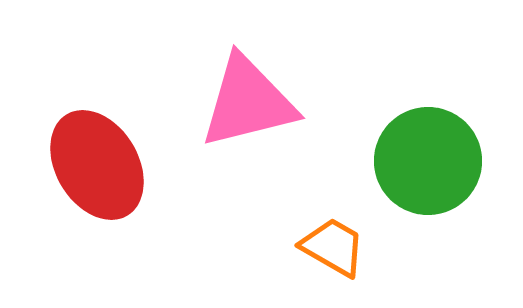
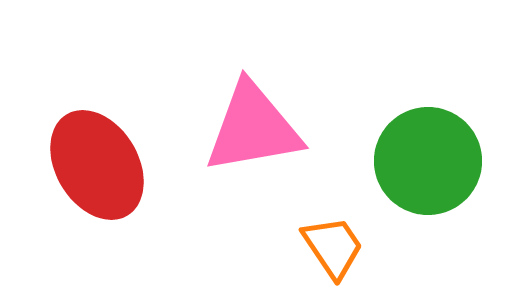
pink triangle: moved 5 px right, 26 px down; rotated 4 degrees clockwise
orange trapezoid: rotated 26 degrees clockwise
